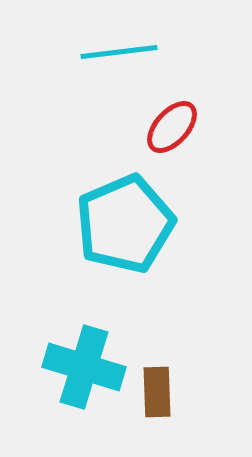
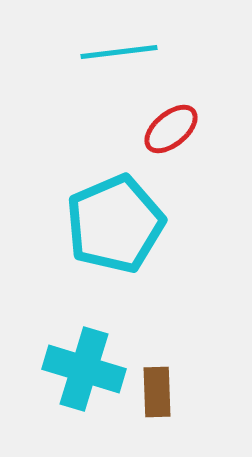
red ellipse: moved 1 px left, 2 px down; rotated 8 degrees clockwise
cyan pentagon: moved 10 px left
cyan cross: moved 2 px down
